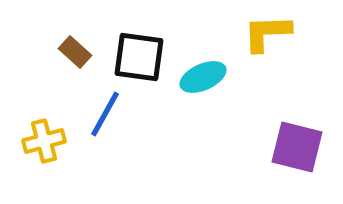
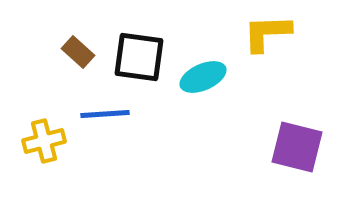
brown rectangle: moved 3 px right
blue line: rotated 57 degrees clockwise
